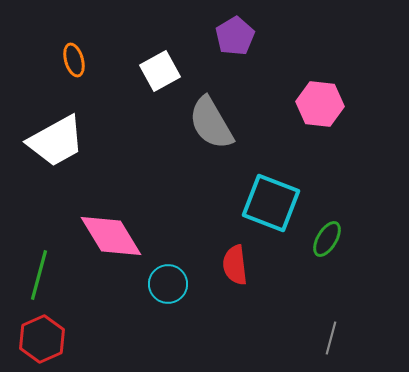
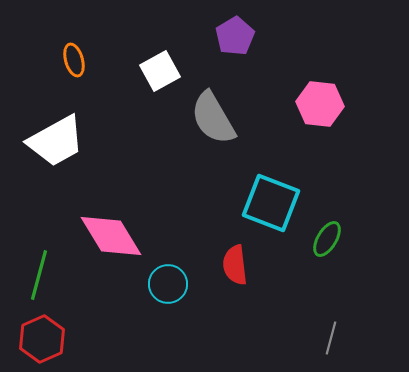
gray semicircle: moved 2 px right, 5 px up
